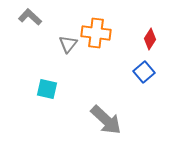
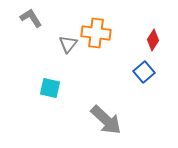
gray L-shape: moved 1 px right, 1 px down; rotated 15 degrees clockwise
red diamond: moved 3 px right, 1 px down
cyan square: moved 3 px right, 1 px up
